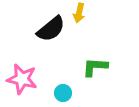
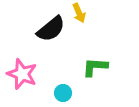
yellow arrow: rotated 36 degrees counterclockwise
pink star: moved 5 px up; rotated 8 degrees clockwise
